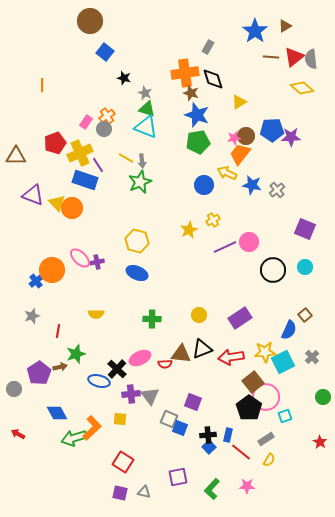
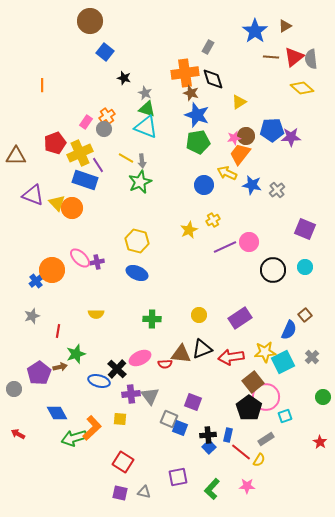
yellow semicircle at (269, 460): moved 10 px left
